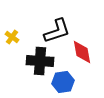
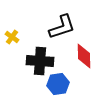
black L-shape: moved 5 px right, 4 px up
red diamond: moved 2 px right, 4 px down; rotated 10 degrees clockwise
blue hexagon: moved 5 px left, 2 px down
